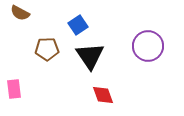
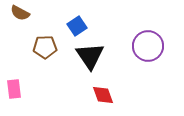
blue square: moved 1 px left, 1 px down
brown pentagon: moved 2 px left, 2 px up
